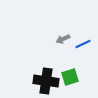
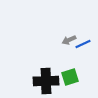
gray arrow: moved 6 px right, 1 px down
black cross: rotated 10 degrees counterclockwise
